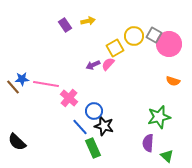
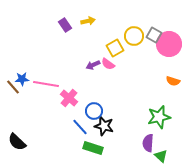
pink semicircle: rotated 96 degrees counterclockwise
green rectangle: rotated 48 degrees counterclockwise
green triangle: moved 6 px left
